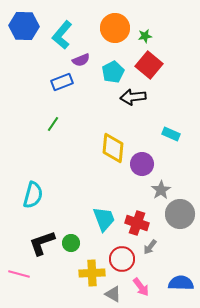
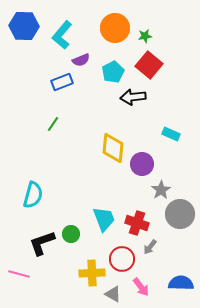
green circle: moved 9 px up
